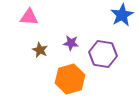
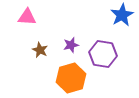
pink triangle: moved 2 px left
purple star: moved 2 px down; rotated 21 degrees counterclockwise
orange hexagon: moved 1 px right, 1 px up
